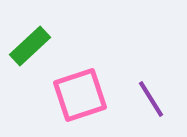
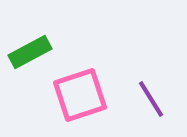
green rectangle: moved 6 px down; rotated 15 degrees clockwise
